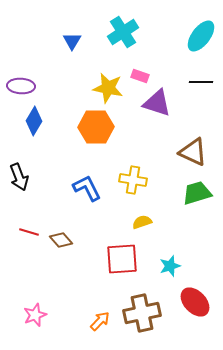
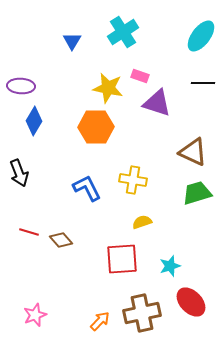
black line: moved 2 px right, 1 px down
black arrow: moved 4 px up
red ellipse: moved 4 px left
